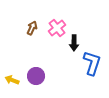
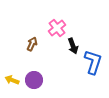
brown arrow: moved 16 px down
black arrow: moved 1 px left, 3 px down; rotated 21 degrees counterclockwise
blue L-shape: moved 1 px right, 1 px up
purple circle: moved 2 px left, 4 px down
